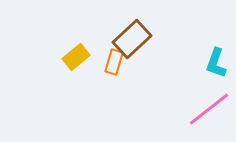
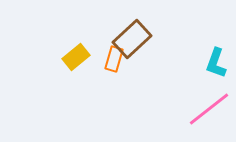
orange rectangle: moved 3 px up
